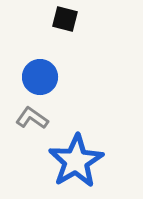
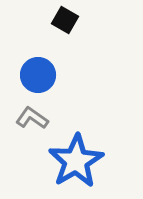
black square: moved 1 px down; rotated 16 degrees clockwise
blue circle: moved 2 px left, 2 px up
